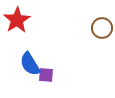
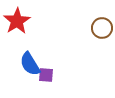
red star: moved 1 px down
